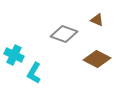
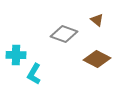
brown triangle: rotated 16 degrees clockwise
cyan cross: moved 2 px right; rotated 24 degrees counterclockwise
cyan L-shape: moved 1 px down
